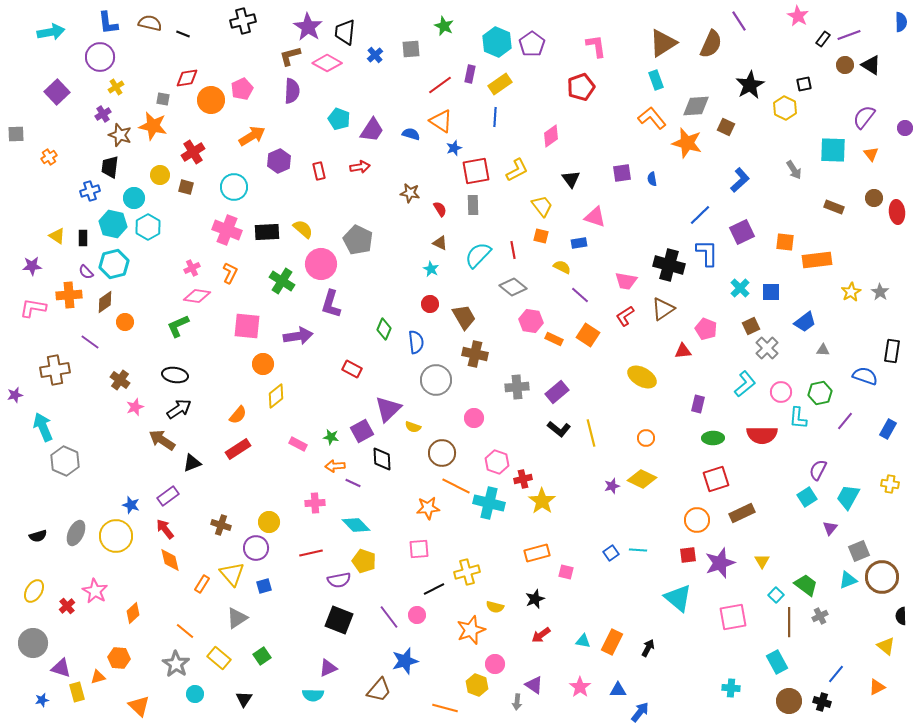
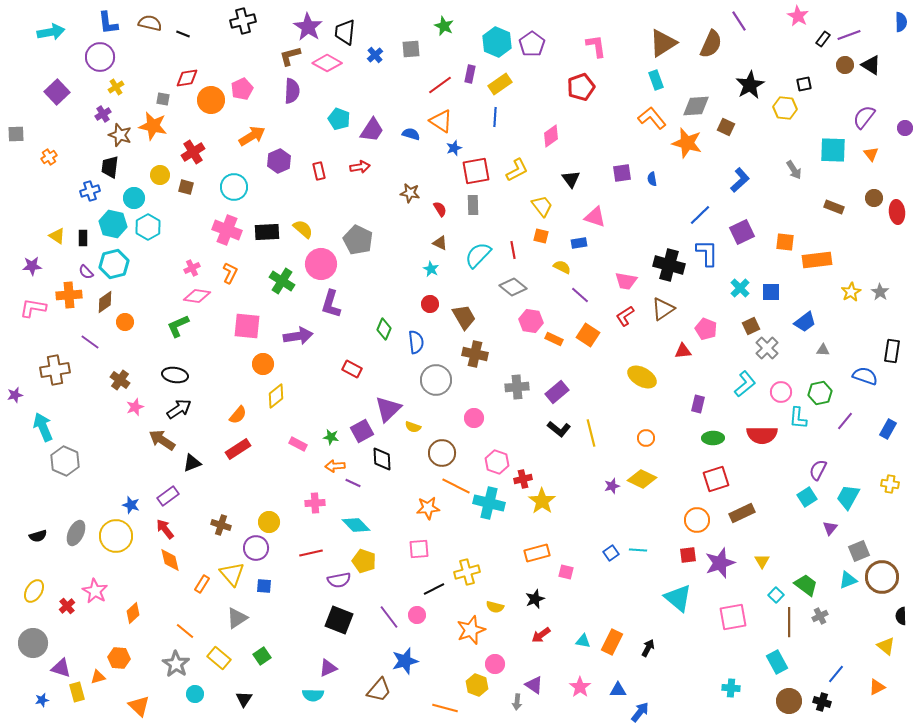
yellow hexagon at (785, 108): rotated 20 degrees counterclockwise
blue square at (264, 586): rotated 21 degrees clockwise
